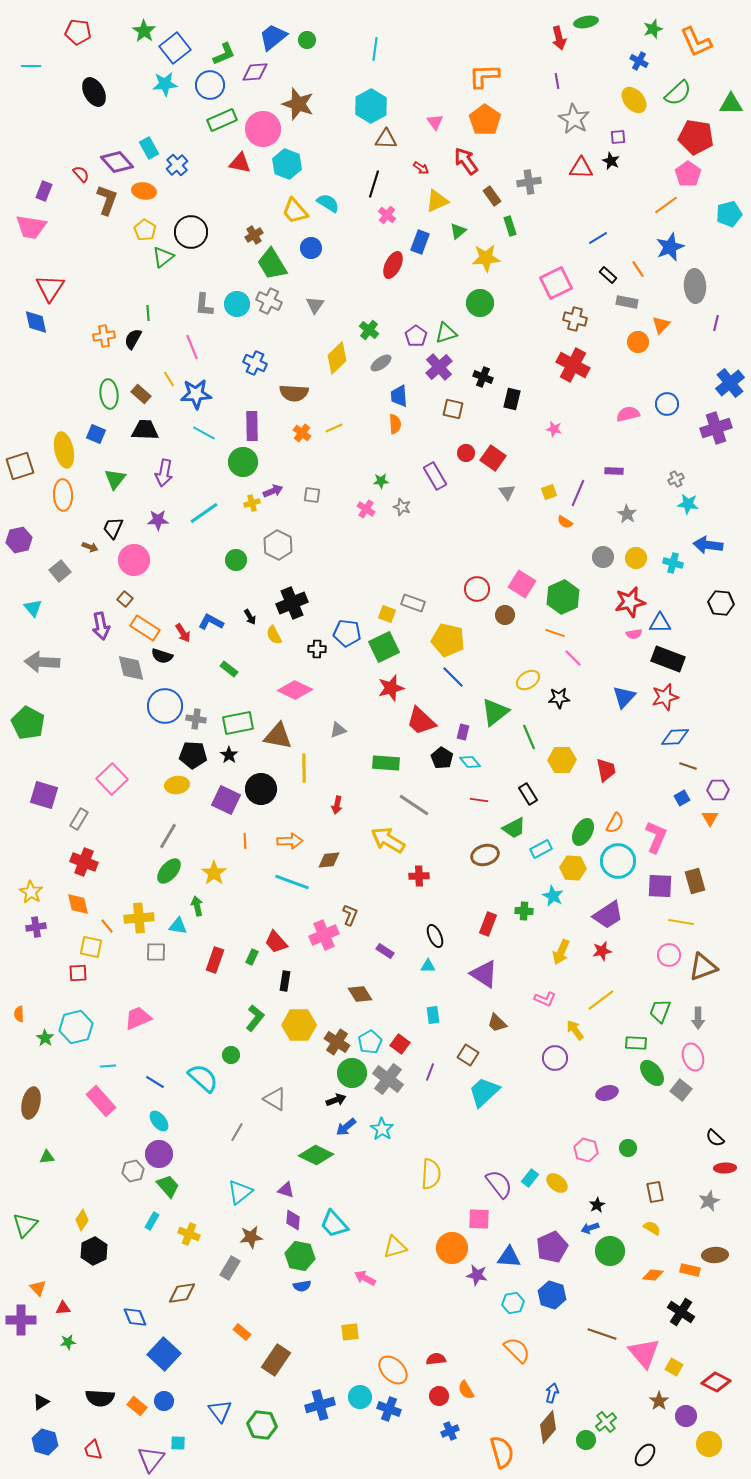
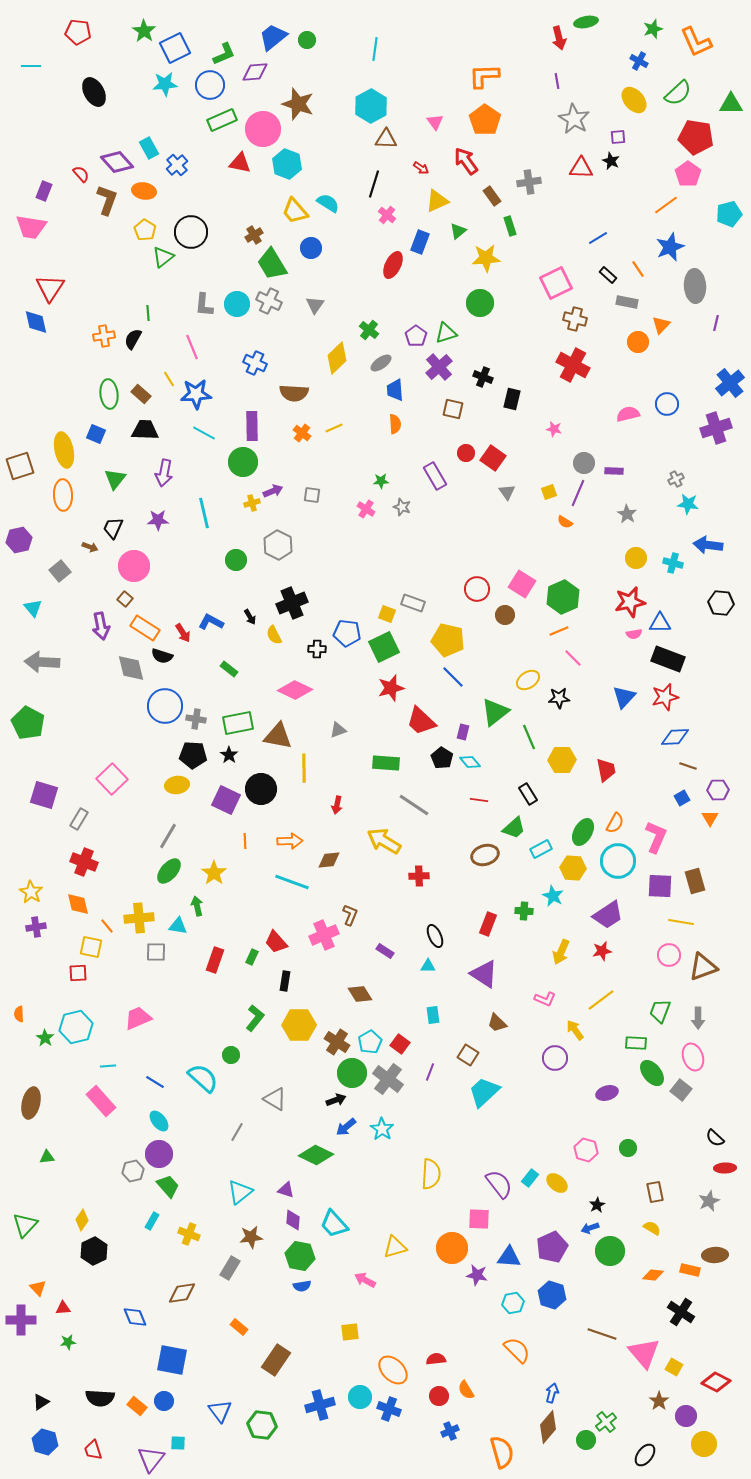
blue square at (175, 48): rotated 12 degrees clockwise
blue trapezoid at (399, 396): moved 4 px left, 6 px up
cyan line at (204, 513): rotated 68 degrees counterclockwise
gray circle at (603, 557): moved 19 px left, 94 px up
pink circle at (134, 560): moved 6 px down
orange line at (555, 633): moved 4 px right, 2 px up; rotated 42 degrees counterclockwise
green trapezoid at (514, 828): rotated 15 degrees counterclockwise
yellow arrow at (388, 840): moved 4 px left, 1 px down
pink arrow at (365, 1278): moved 2 px down
orange rectangle at (242, 1332): moved 3 px left, 5 px up
blue square at (164, 1354): moved 8 px right, 6 px down; rotated 32 degrees counterclockwise
yellow circle at (709, 1444): moved 5 px left
